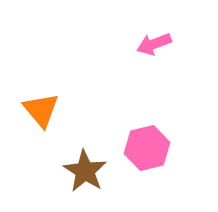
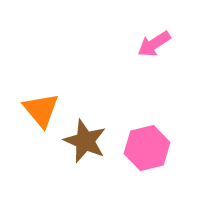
pink arrow: rotated 12 degrees counterclockwise
brown star: moved 30 px up; rotated 9 degrees counterclockwise
